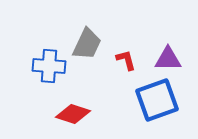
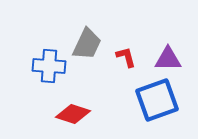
red L-shape: moved 3 px up
